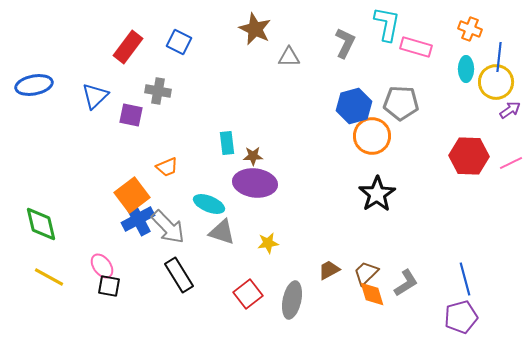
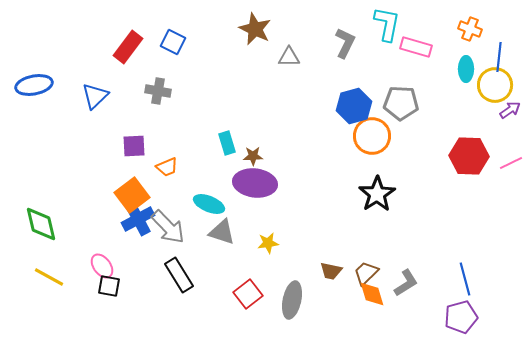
blue square at (179, 42): moved 6 px left
yellow circle at (496, 82): moved 1 px left, 3 px down
purple square at (131, 115): moved 3 px right, 31 px down; rotated 15 degrees counterclockwise
cyan rectangle at (227, 143): rotated 10 degrees counterclockwise
brown trapezoid at (329, 270): moved 2 px right, 1 px down; rotated 140 degrees counterclockwise
